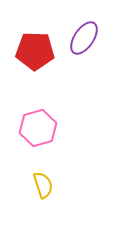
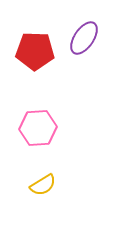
pink hexagon: rotated 12 degrees clockwise
yellow semicircle: rotated 76 degrees clockwise
